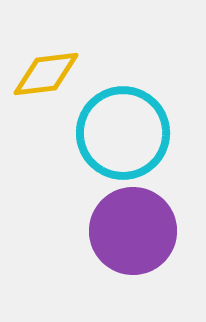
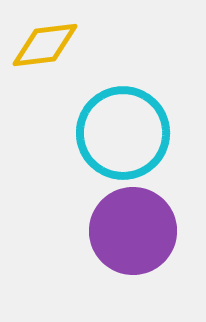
yellow diamond: moved 1 px left, 29 px up
